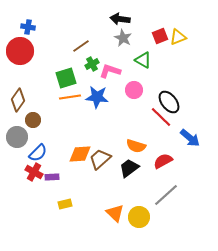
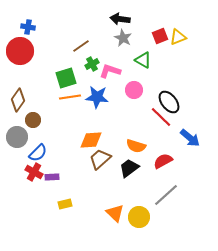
orange diamond: moved 11 px right, 14 px up
